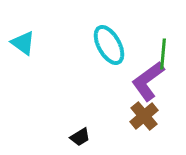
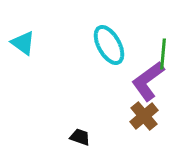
black trapezoid: rotated 130 degrees counterclockwise
